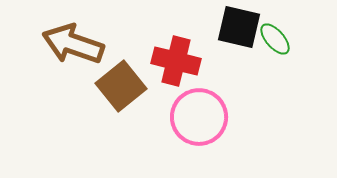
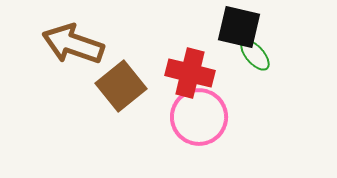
green ellipse: moved 20 px left, 16 px down
red cross: moved 14 px right, 12 px down
